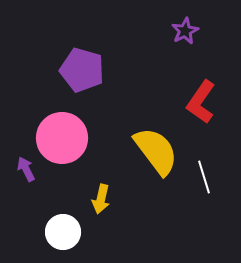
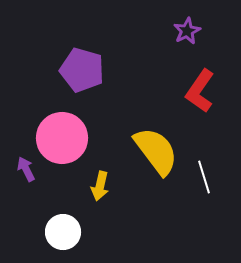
purple star: moved 2 px right
red L-shape: moved 1 px left, 11 px up
yellow arrow: moved 1 px left, 13 px up
